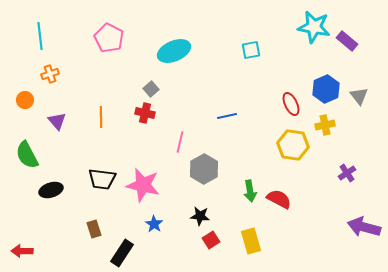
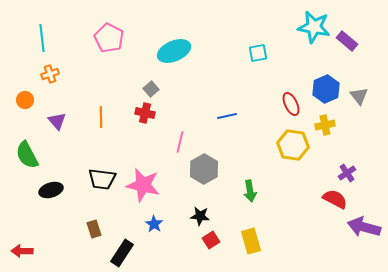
cyan line: moved 2 px right, 2 px down
cyan square: moved 7 px right, 3 px down
red semicircle: moved 56 px right
